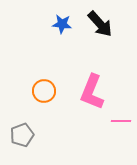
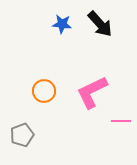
pink L-shape: rotated 42 degrees clockwise
